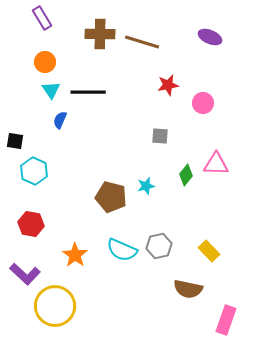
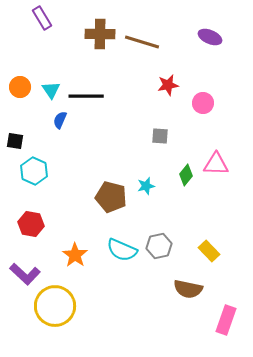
orange circle: moved 25 px left, 25 px down
black line: moved 2 px left, 4 px down
